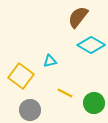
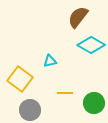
yellow square: moved 1 px left, 3 px down
yellow line: rotated 28 degrees counterclockwise
